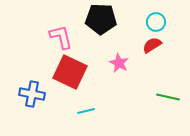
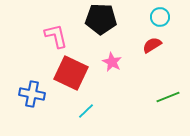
cyan circle: moved 4 px right, 5 px up
pink L-shape: moved 5 px left, 1 px up
pink star: moved 7 px left, 1 px up
red square: moved 1 px right, 1 px down
green line: rotated 35 degrees counterclockwise
cyan line: rotated 30 degrees counterclockwise
